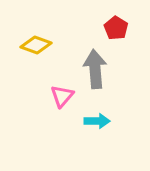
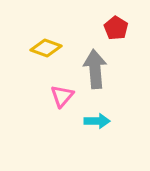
yellow diamond: moved 10 px right, 3 px down
